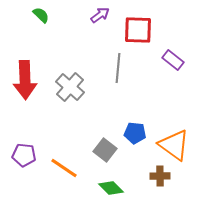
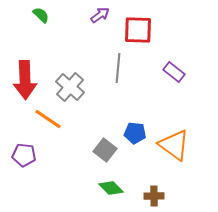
purple rectangle: moved 1 px right, 12 px down
orange line: moved 16 px left, 49 px up
brown cross: moved 6 px left, 20 px down
